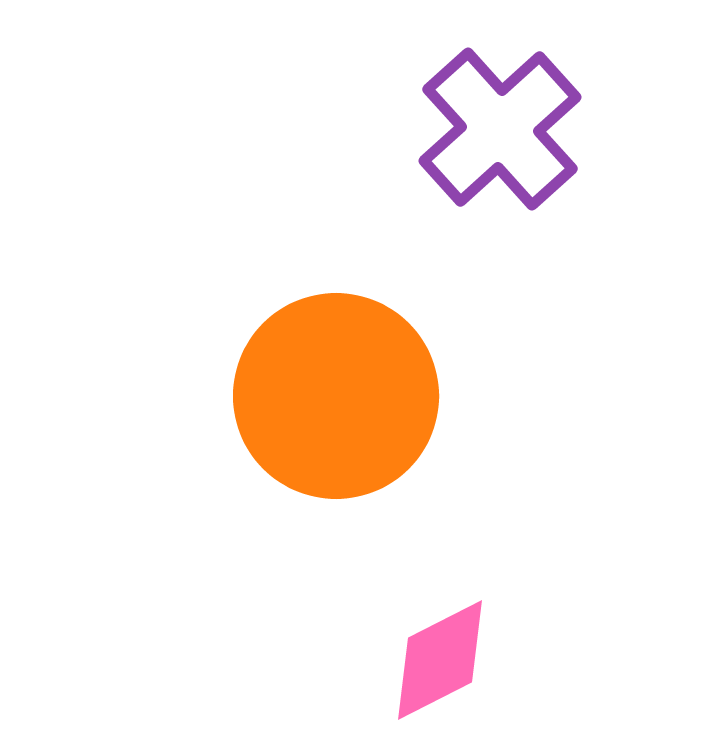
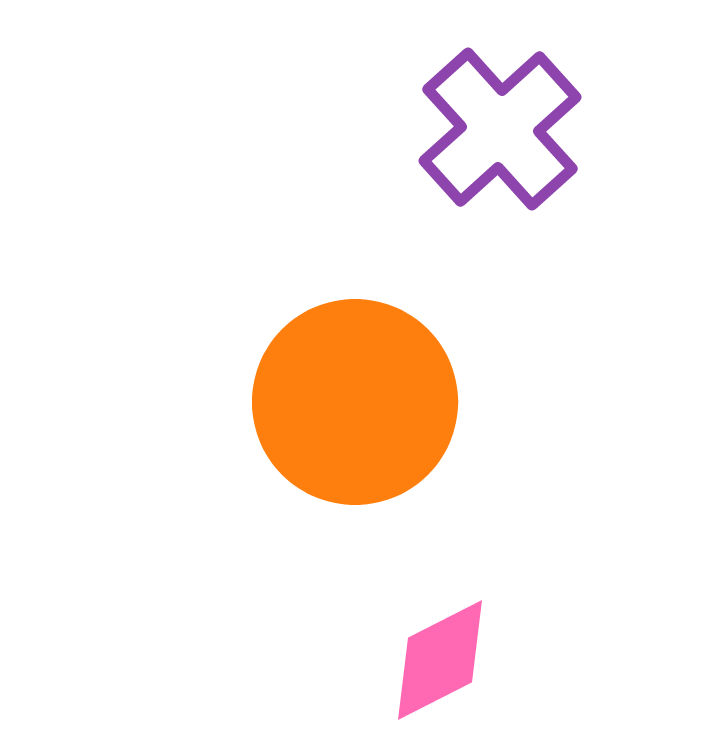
orange circle: moved 19 px right, 6 px down
